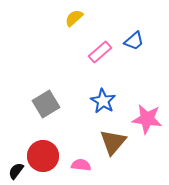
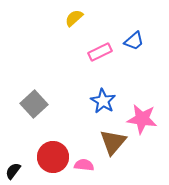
pink rectangle: rotated 15 degrees clockwise
gray square: moved 12 px left; rotated 12 degrees counterclockwise
pink star: moved 5 px left
red circle: moved 10 px right, 1 px down
pink semicircle: moved 3 px right
black semicircle: moved 3 px left
